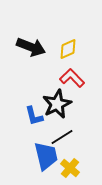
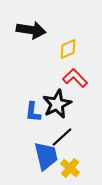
black arrow: moved 17 px up; rotated 12 degrees counterclockwise
red L-shape: moved 3 px right
blue L-shape: moved 1 px left, 4 px up; rotated 20 degrees clockwise
black line: rotated 10 degrees counterclockwise
